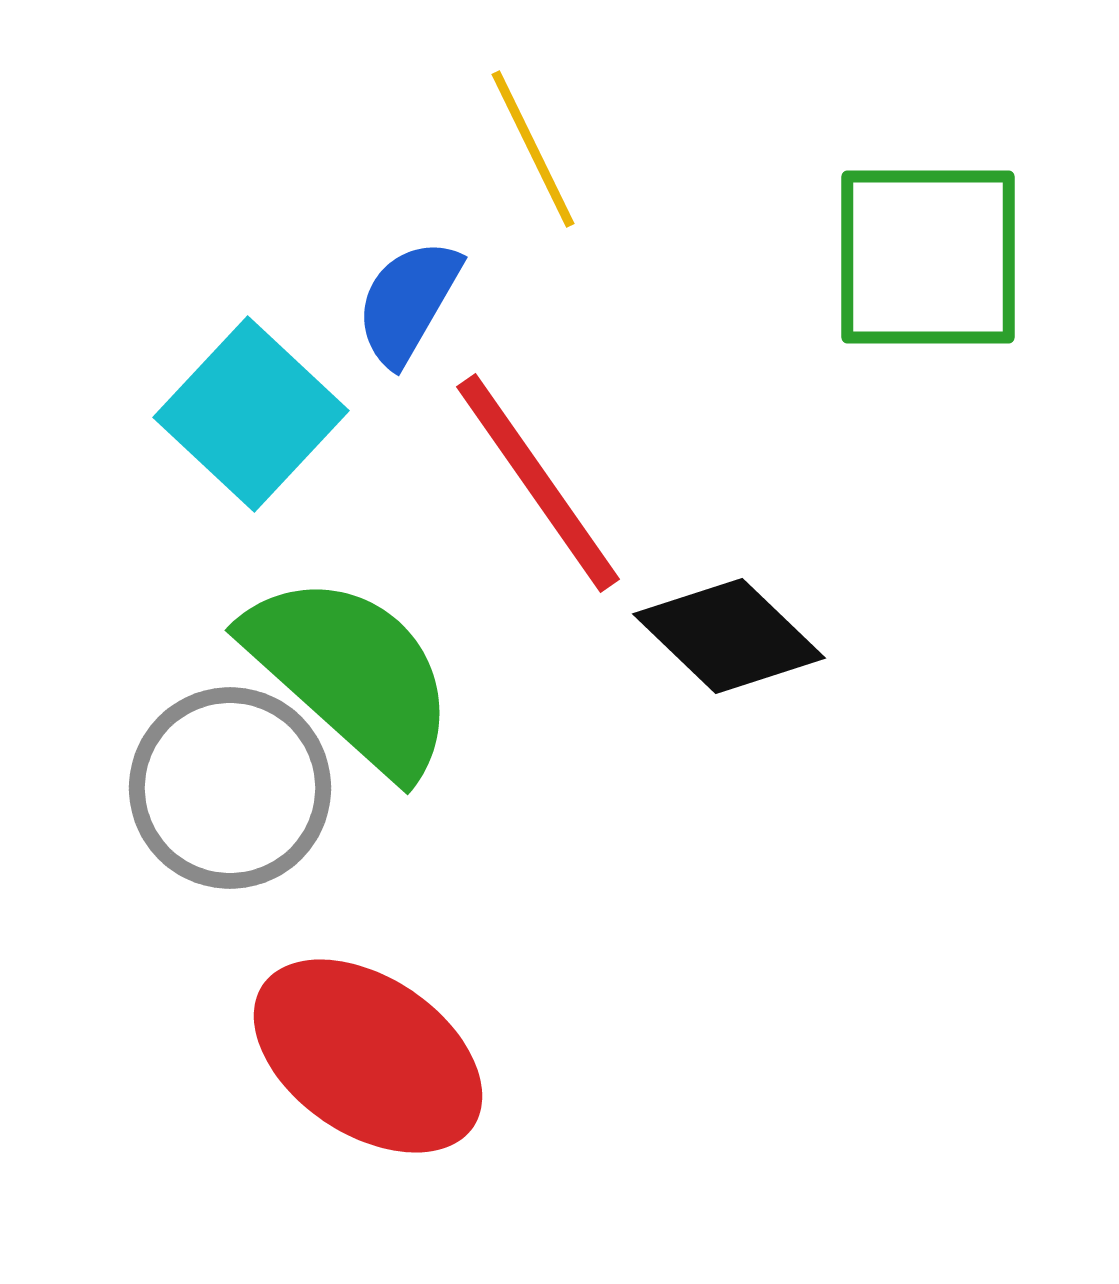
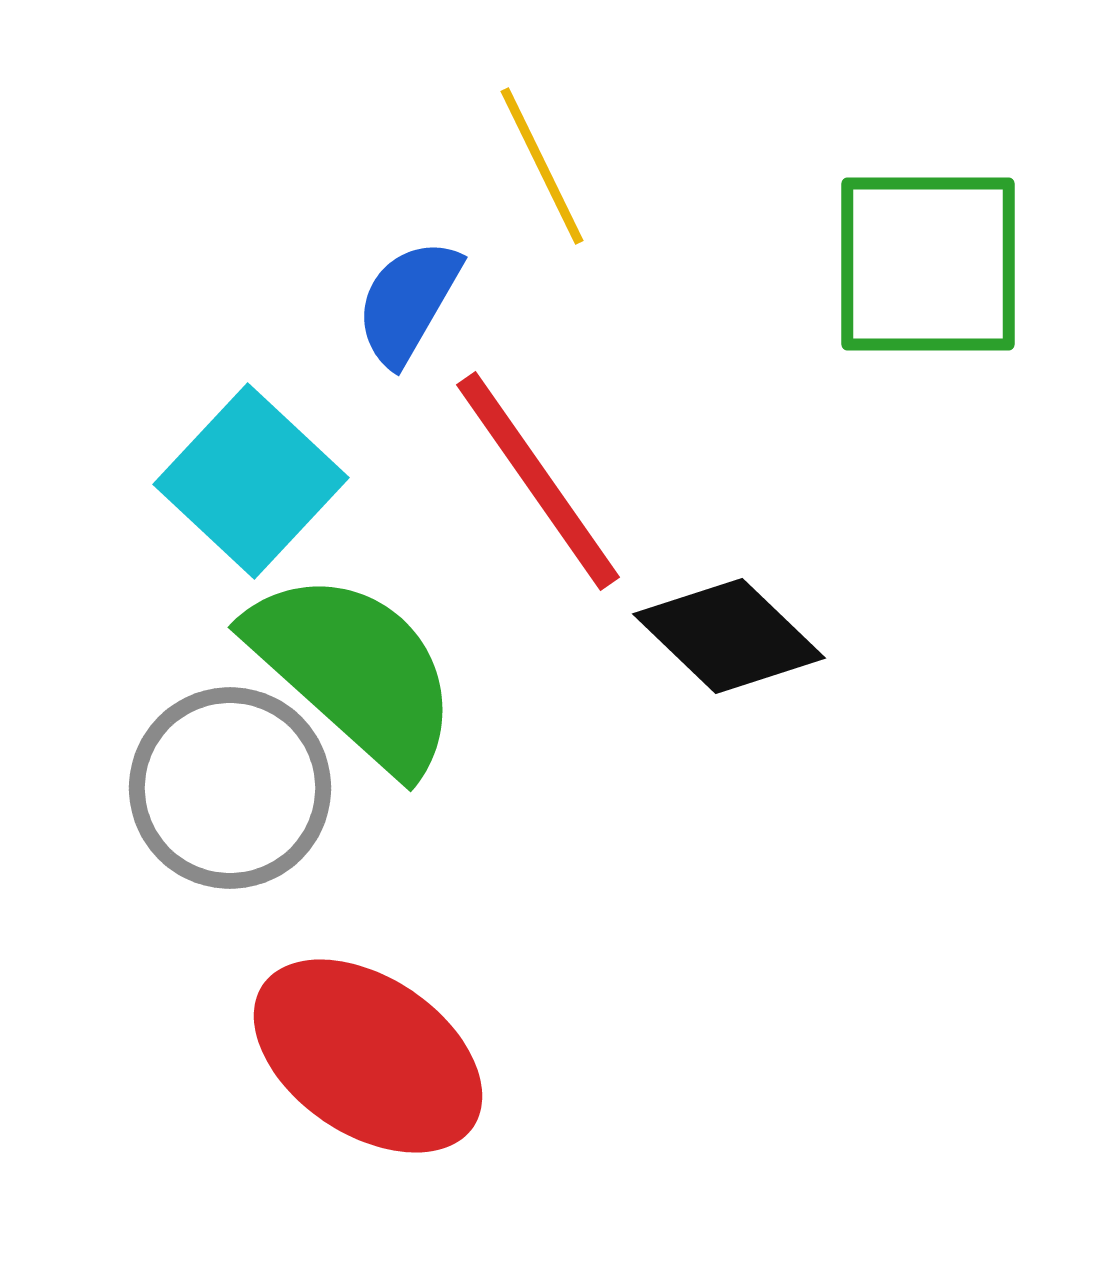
yellow line: moved 9 px right, 17 px down
green square: moved 7 px down
cyan square: moved 67 px down
red line: moved 2 px up
green semicircle: moved 3 px right, 3 px up
